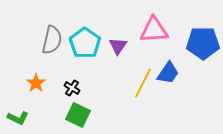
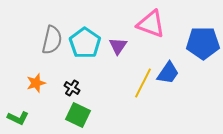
pink triangle: moved 3 px left, 6 px up; rotated 24 degrees clockwise
orange star: rotated 18 degrees clockwise
